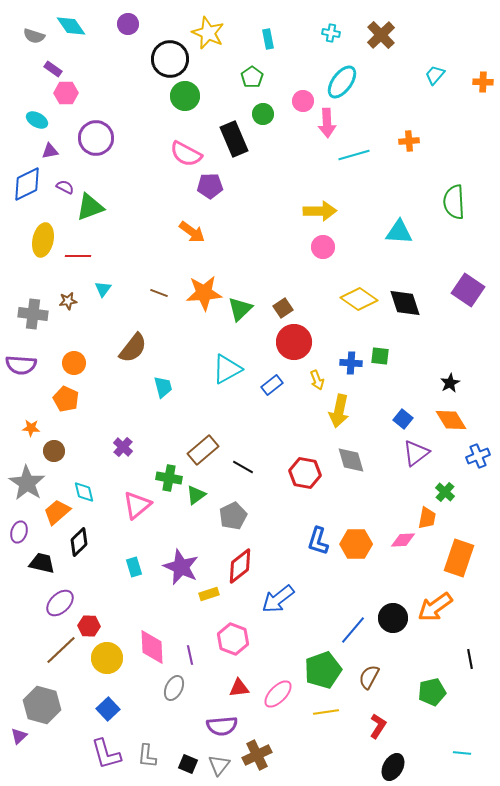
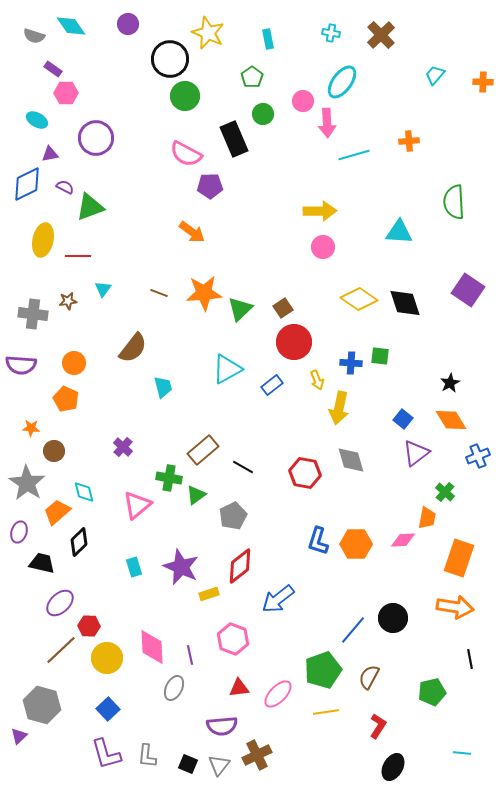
purple triangle at (50, 151): moved 3 px down
yellow arrow at (339, 411): moved 3 px up
orange arrow at (435, 607): moved 20 px right; rotated 135 degrees counterclockwise
